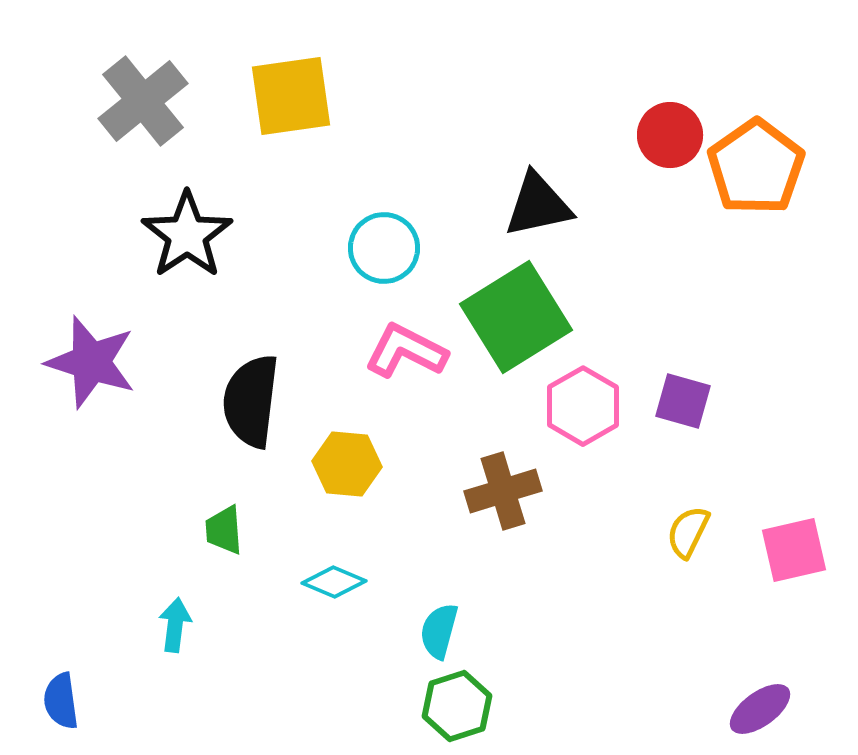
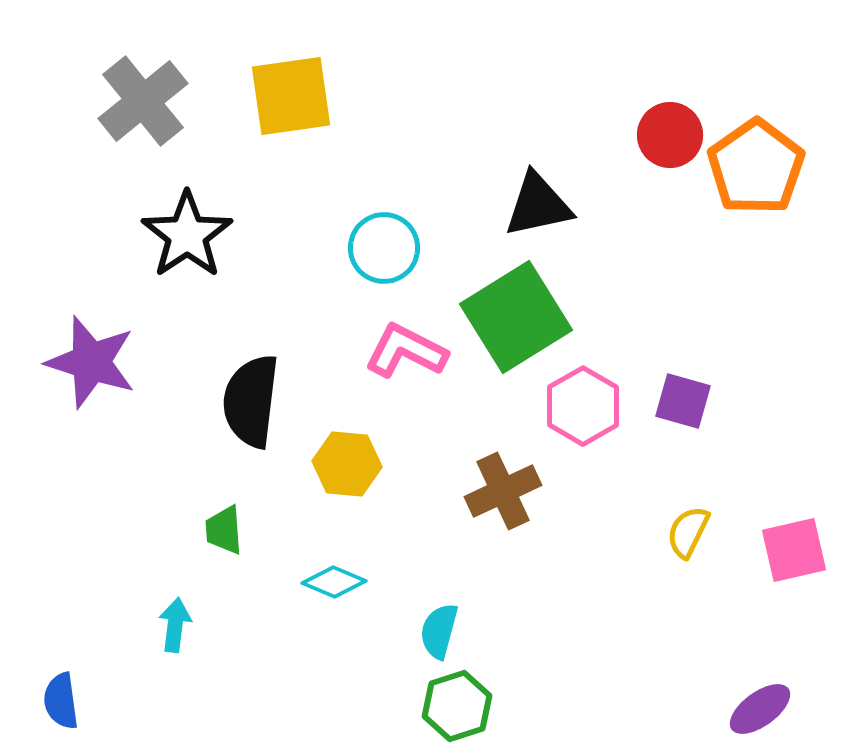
brown cross: rotated 8 degrees counterclockwise
